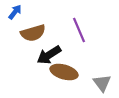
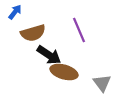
black arrow: rotated 115 degrees counterclockwise
